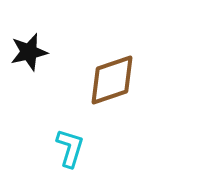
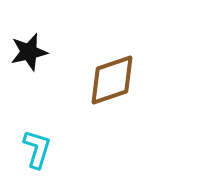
cyan L-shape: moved 33 px left, 1 px down
